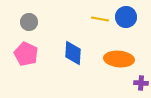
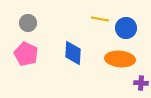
blue circle: moved 11 px down
gray circle: moved 1 px left, 1 px down
orange ellipse: moved 1 px right
